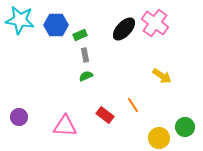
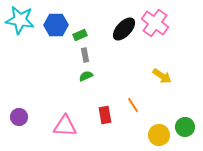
red rectangle: rotated 42 degrees clockwise
yellow circle: moved 3 px up
